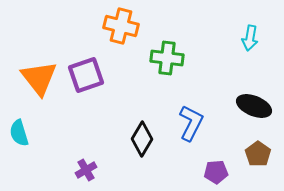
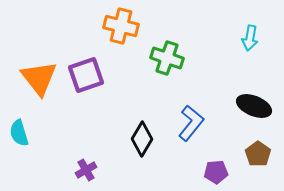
green cross: rotated 12 degrees clockwise
blue L-shape: rotated 12 degrees clockwise
